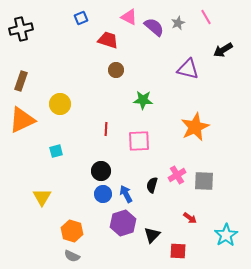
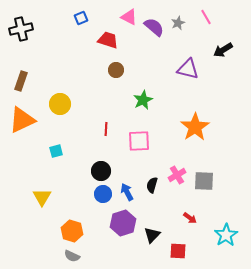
green star: rotated 30 degrees counterclockwise
orange star: rotated 8 degrees counterclockwise
blue arrow: moved 1 px right, 2 px up
